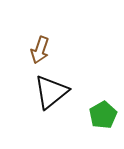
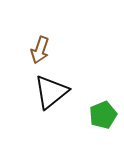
green pentagon: rotated 8 degrees clockwise
